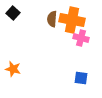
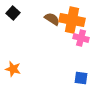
brown semicircle: rotated 119 degrees clockwise
